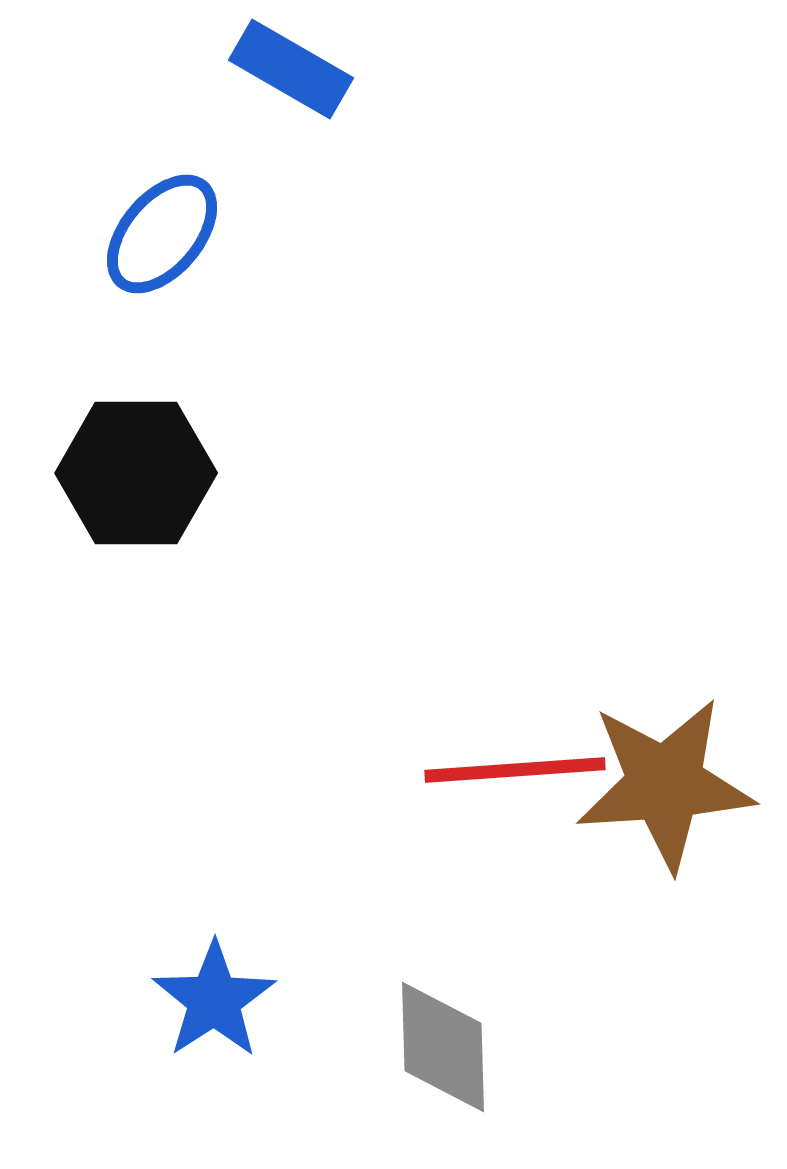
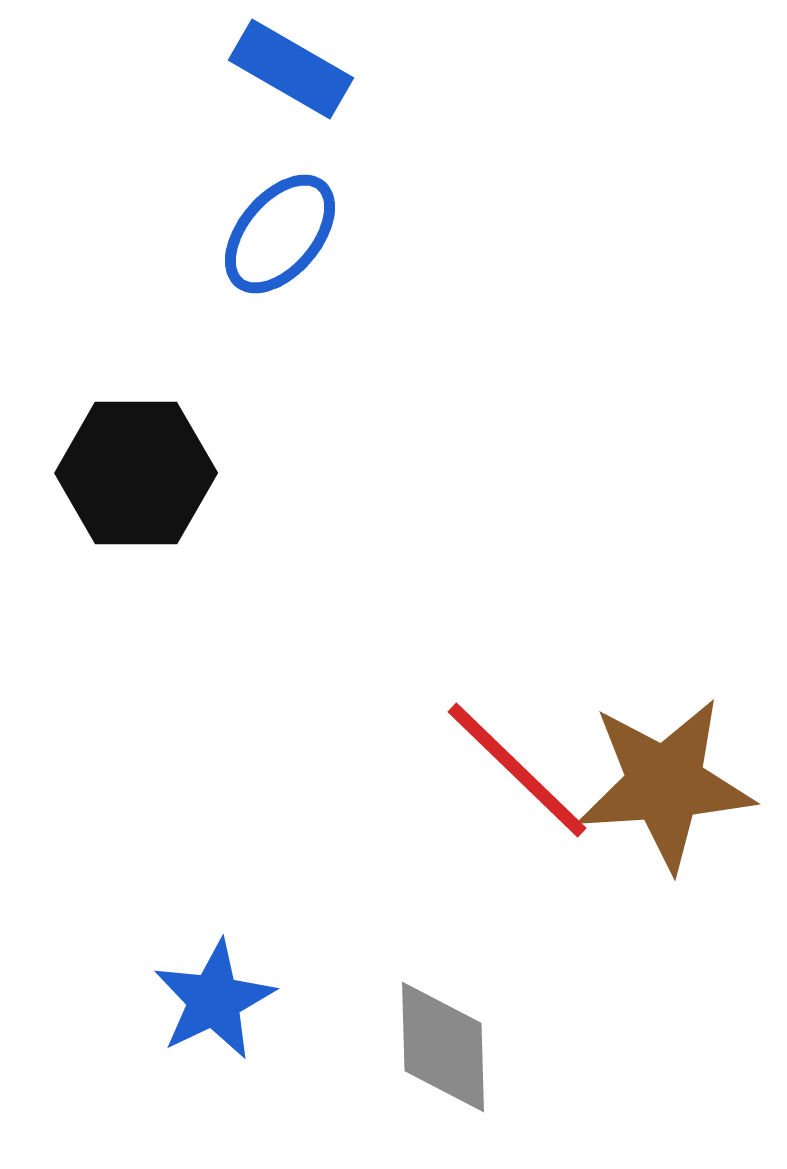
blue ellipse: moved 118 px right
red line: moved 2 px right; rotated 48 degrees clockwise
blue star: rotated 7 degrees clockwise
